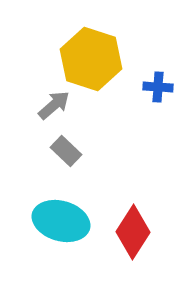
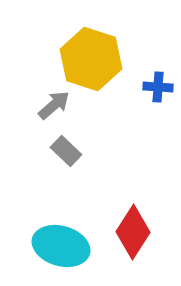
cyan ellipse: moved 25 px down
